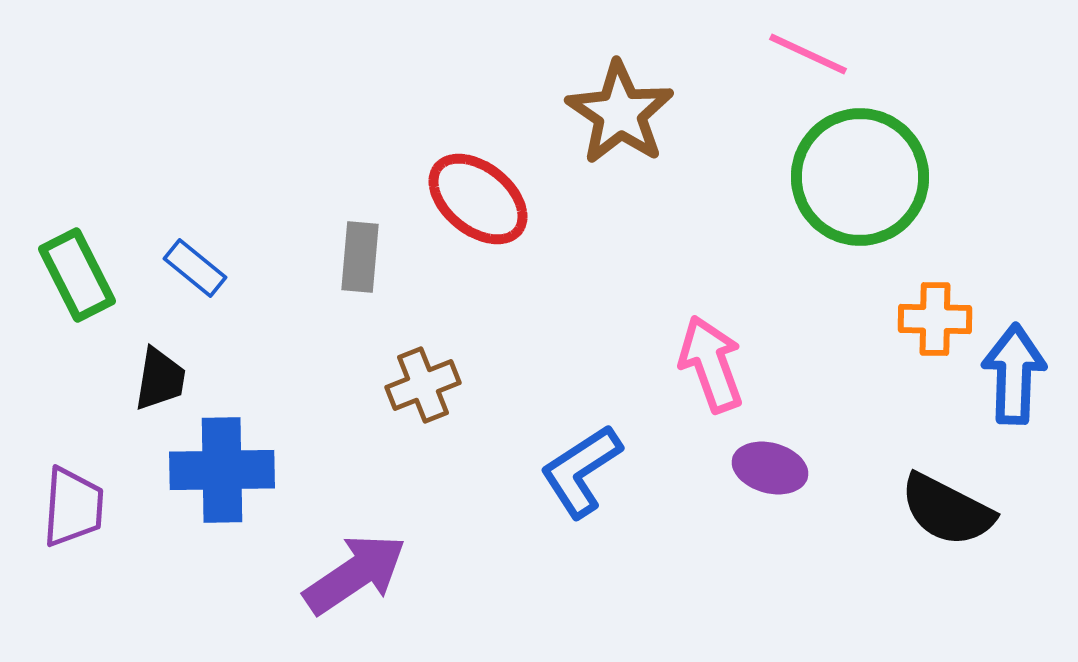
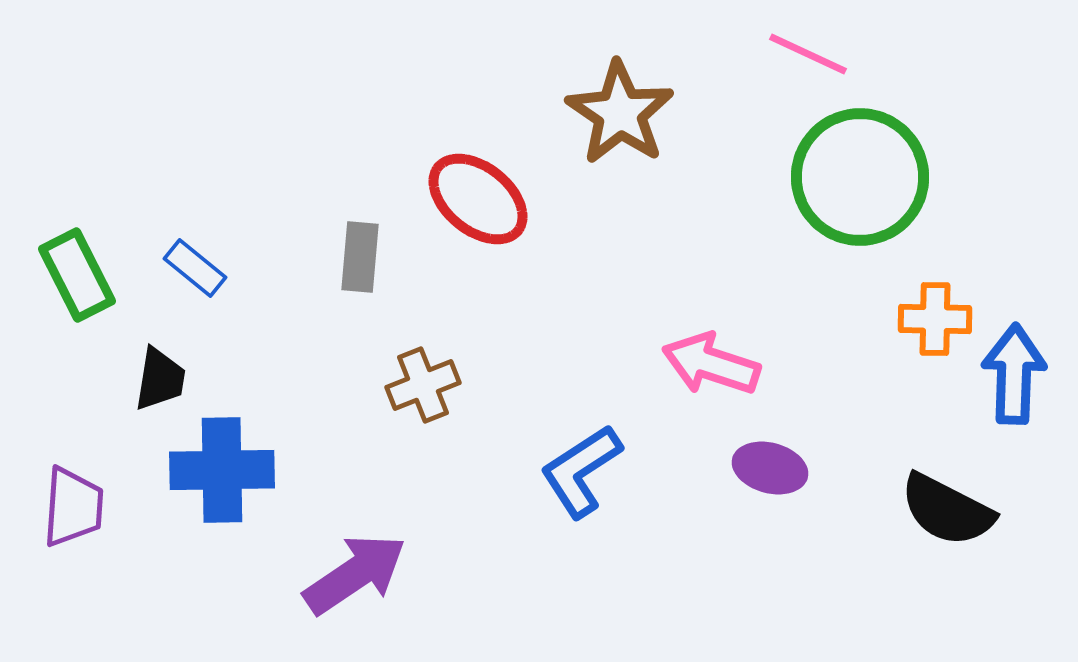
pink arrow: rotated 52 degrees counterclockwise
